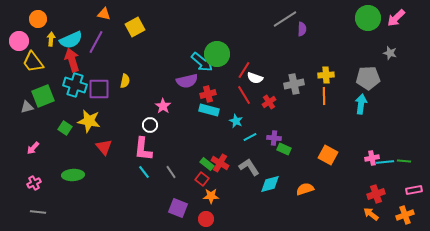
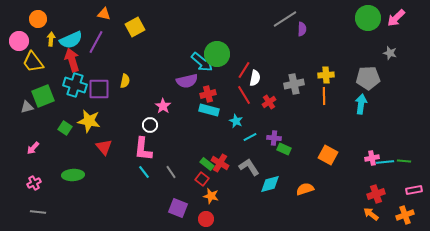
white semicircle at (255, 78): rotated 98 degrees counterclockwise
orange star at (211, 196): rotated 14 degrees clockwise
